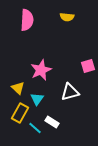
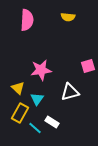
yellow semicircle: moved 1 px right
pink star: rotated 15 degrees clockwise
